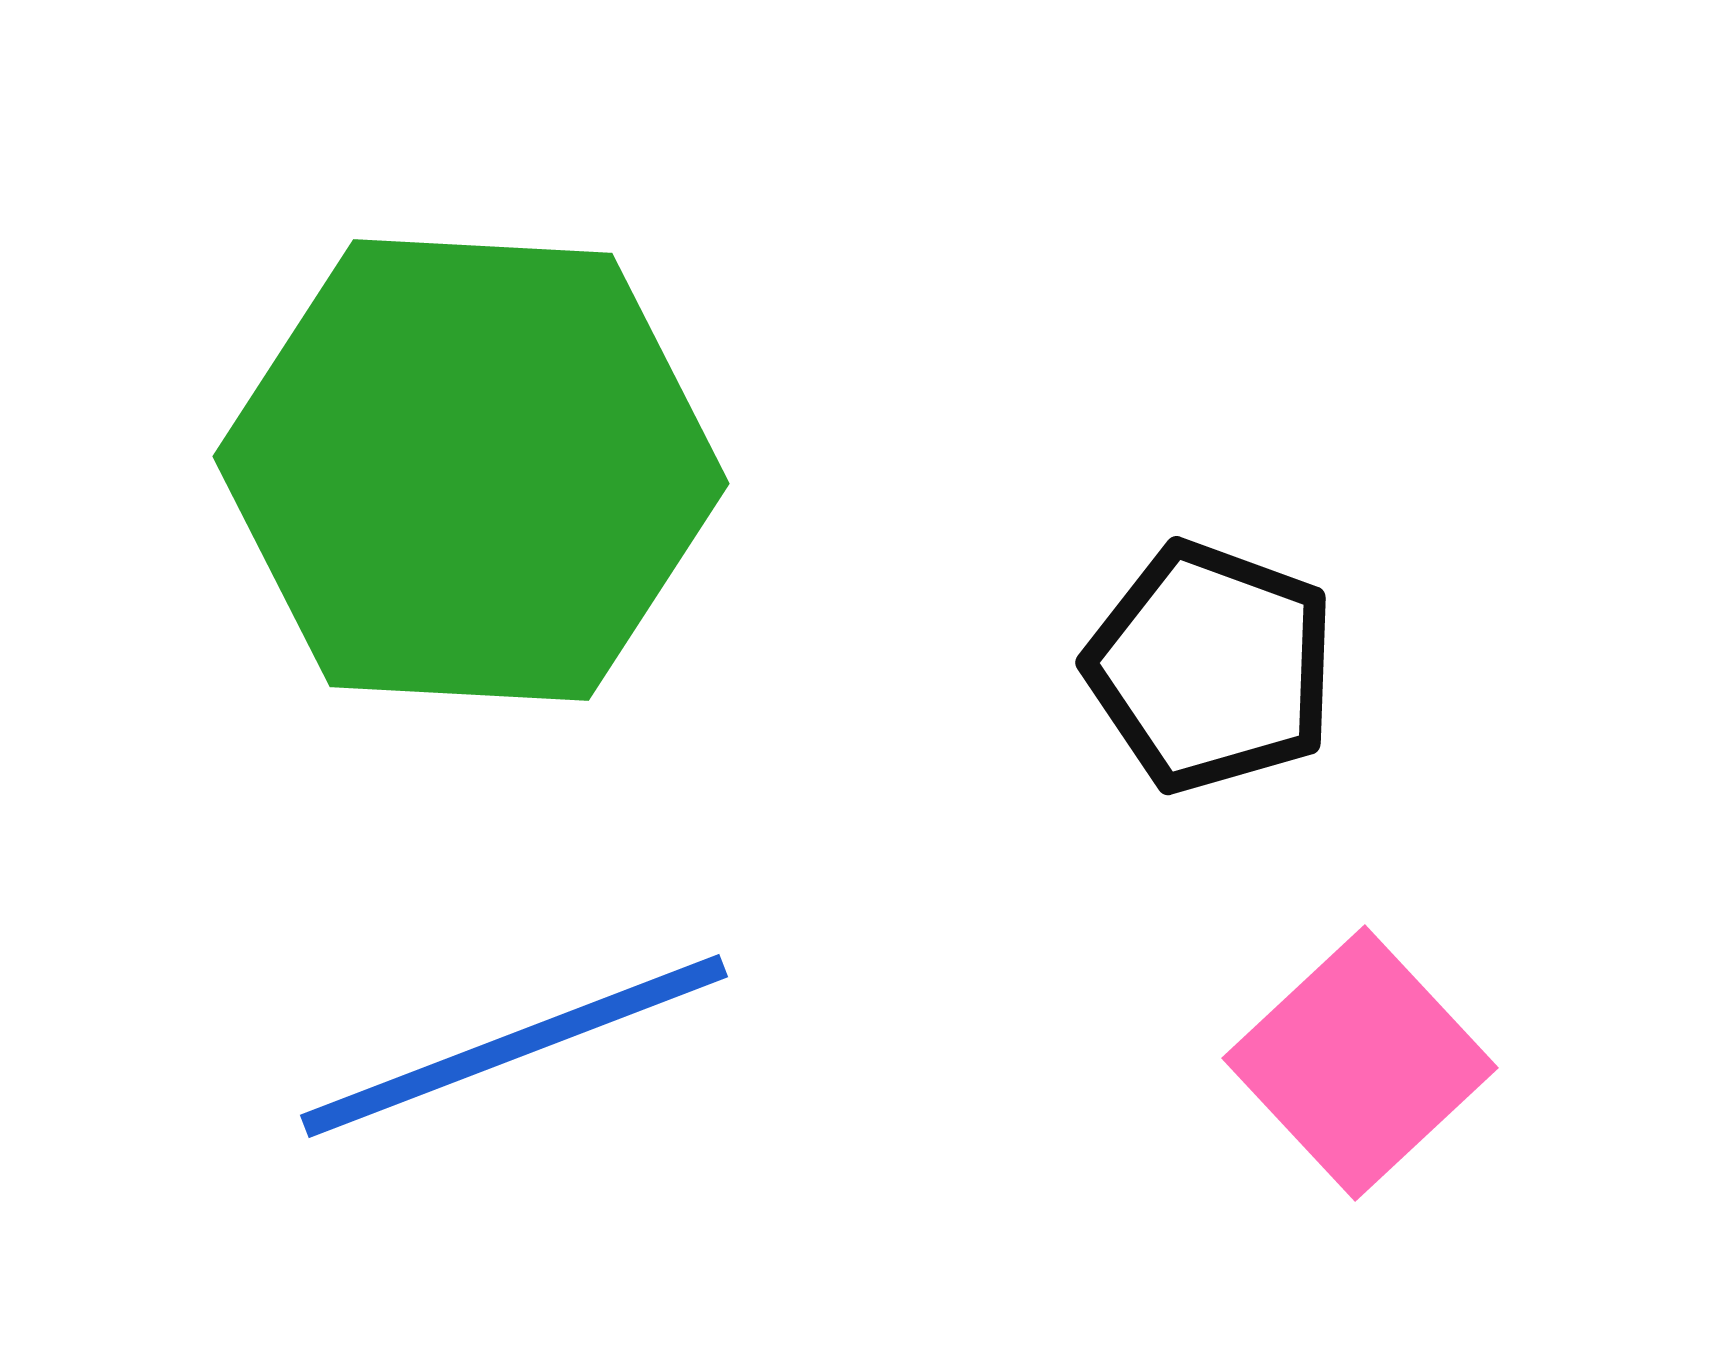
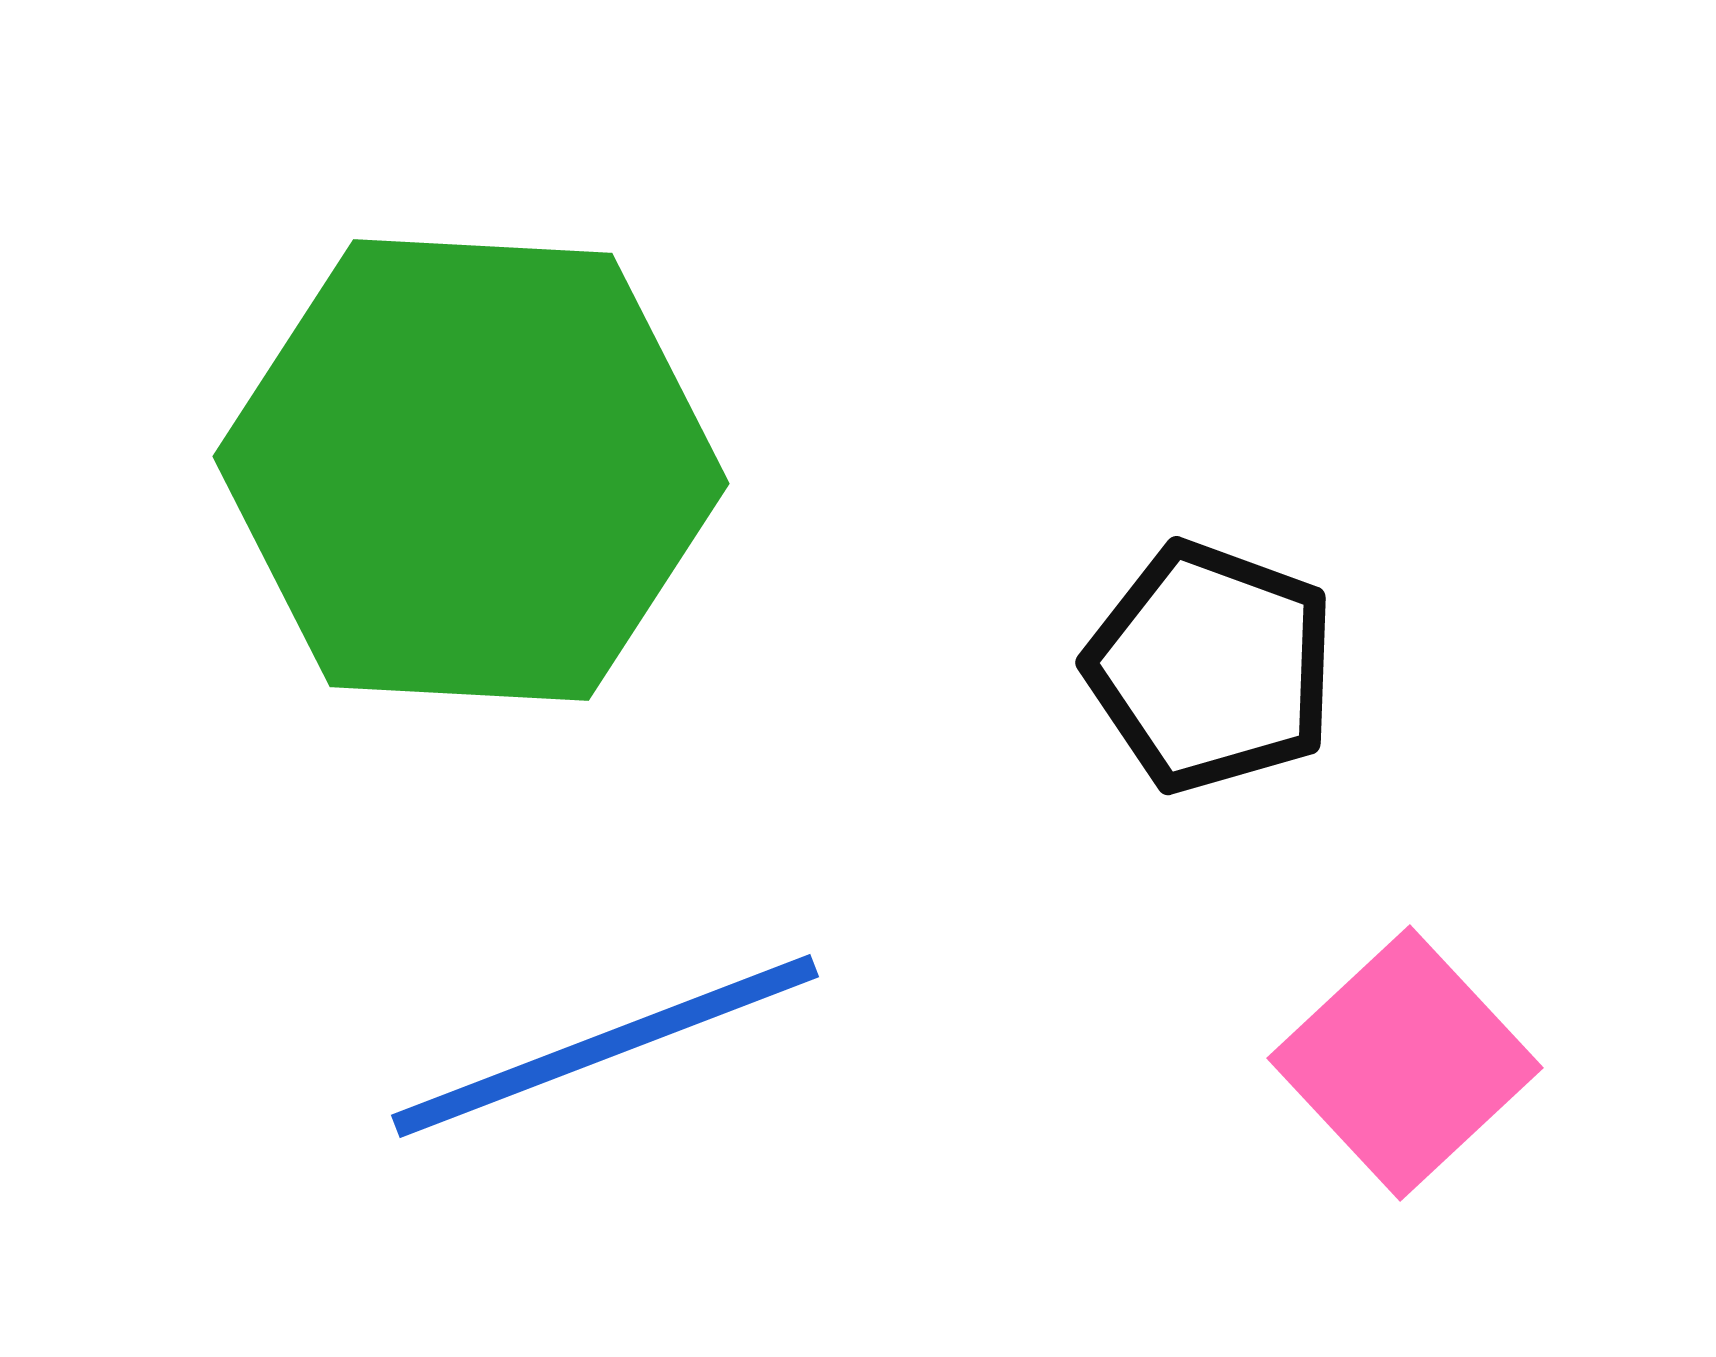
blue line: moved 91 px right
pink square: moved 45 px right
